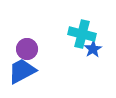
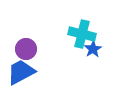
purple circle: moved 1 px left
blue trapezoid: moved 1 px left, 1 px down
